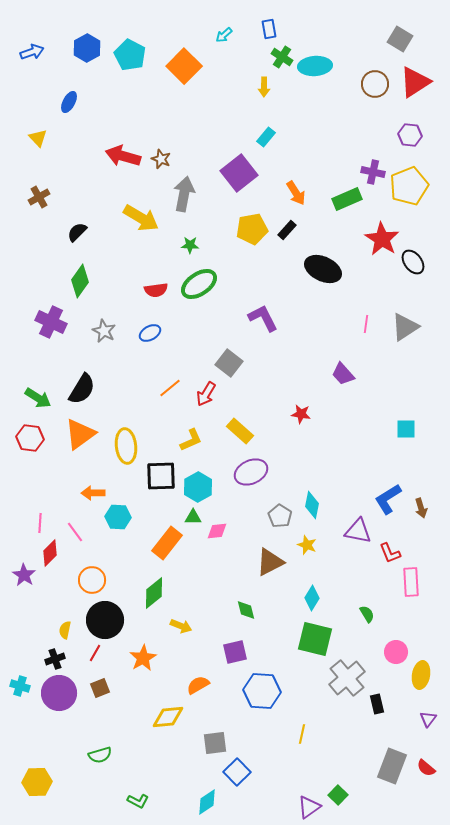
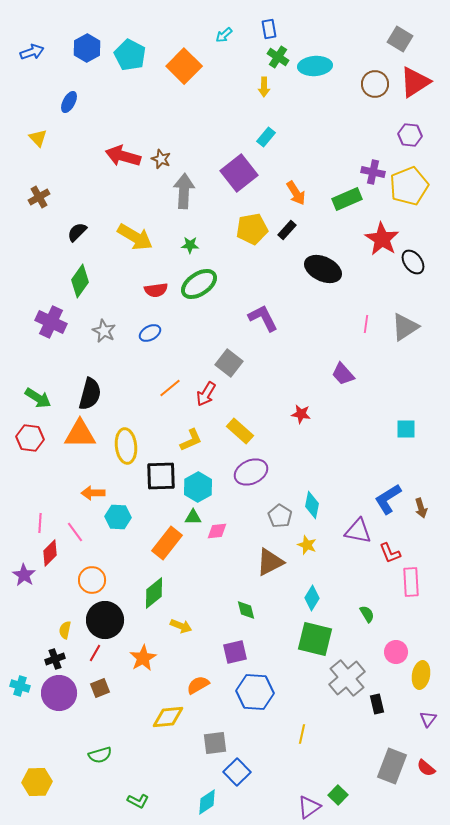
green cross at (282, 57): moved 4 px left
gray arrow at (184, 194): moved 3 px up; rotated 8 degrees counterclockwise
yellow arrow at (141, 218): moved 6 px left, 19 px down
black semicircle at (82, 389): moved 8 px right, 5 px down; rotated 16 degrees counterclockwise
orange triangle at (80, 434): rotated 36 degrees clockwise
blue hexagon at (262, 691): moved 7 px left, 1 px down
